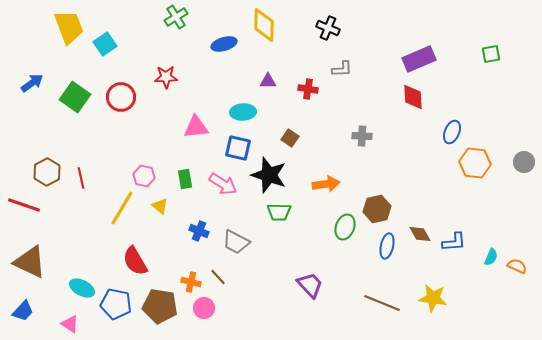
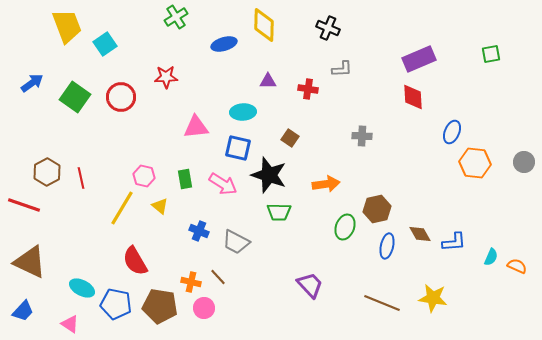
yellow trapezoid at (69, 27): moved 2 px left, 1 px up
